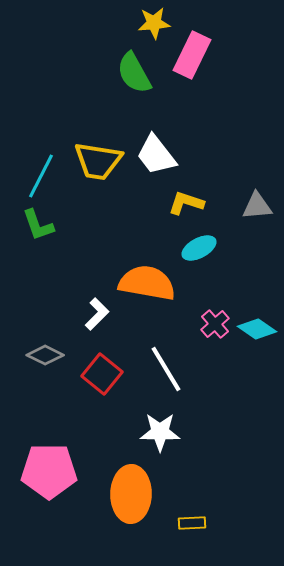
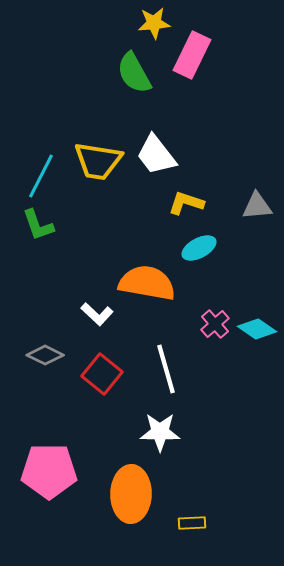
white L-shape: rotated 88 degrees clockwise
white line: rotated 15 degrees clockwise
